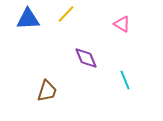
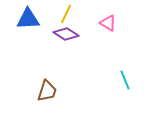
yellow line: rotated 18 degrees counterclockwise
pink triangle: moved 14 px left, 1 px up
purple diamond: moved 20 px left, 24 px up; rotated 35 degrees counterclockwise
